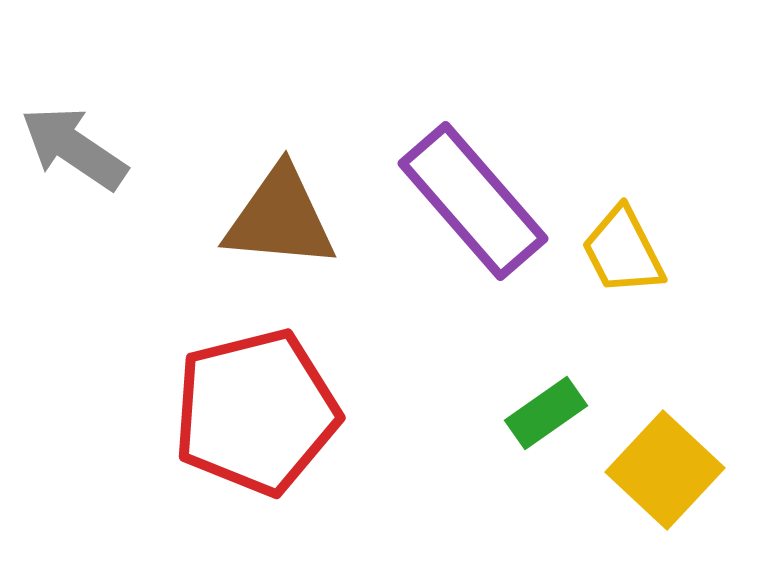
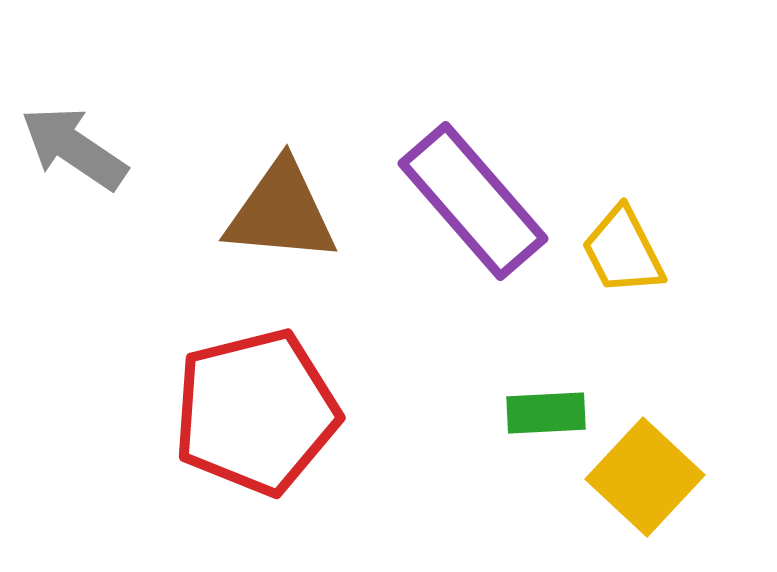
brown triangle: moved 1 px right, 6 px up
green rectangle: rotated 32 degrees clockwise
yellow square: moved 20 px left, 7 px down
